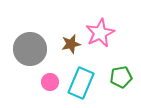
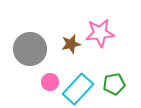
pink star: rotated 20 degrees clockwise
green pentagon: moved 7 px left, 7 px down
cyan rectangle: moved 3 px left, 6 px down; rotated 20 degrees clockwise
